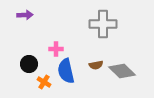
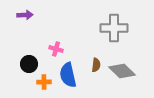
gray cross: moved 11 px right, 4 px down
pink cross: rotated 16 degrees clockwise
brown semicircle: rotated 72 degrees counterclockwise
blue semicircle: moved 2 px right, 4 px down
orange cross: rotated 32 degrees counterclockwise
